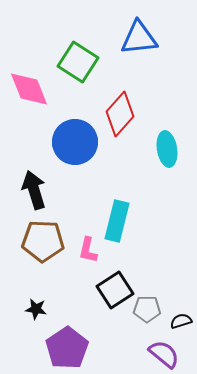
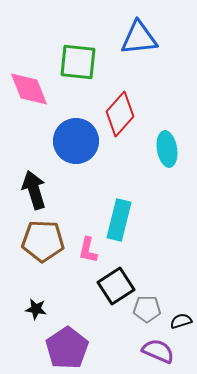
green square: rotated 27 degrees counterclockwise
blue circle: moved 1 px right, 1 px up
cyan rectangle: moved 2 px right, 1 px up
black square: moved 1 px right, 4 px up
purple semicircle: moved 6 px left, 3 px up; rotated 16 degrees counterclockwise
